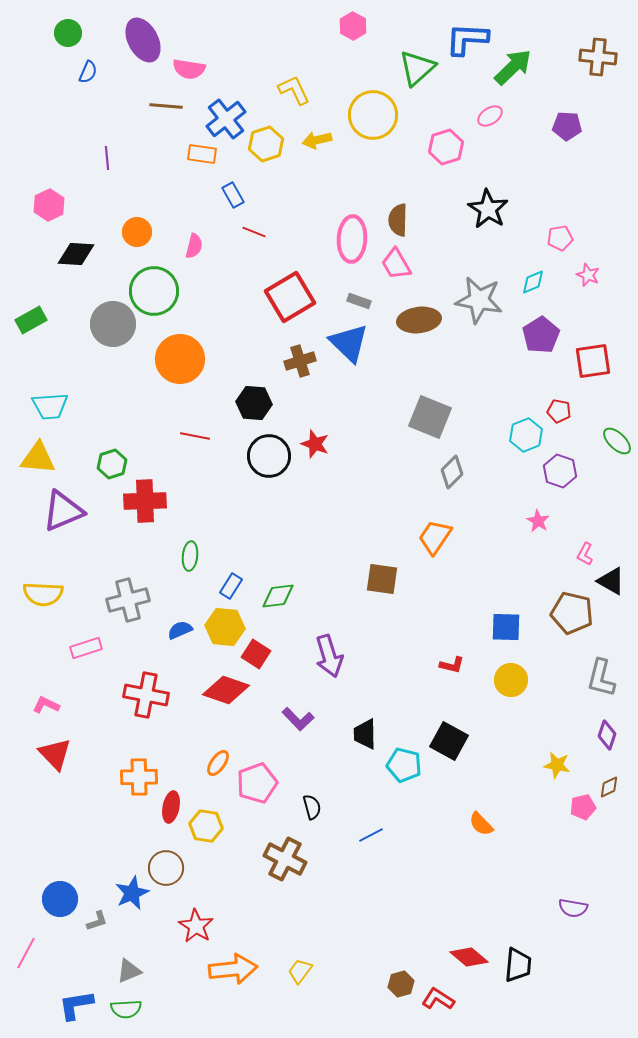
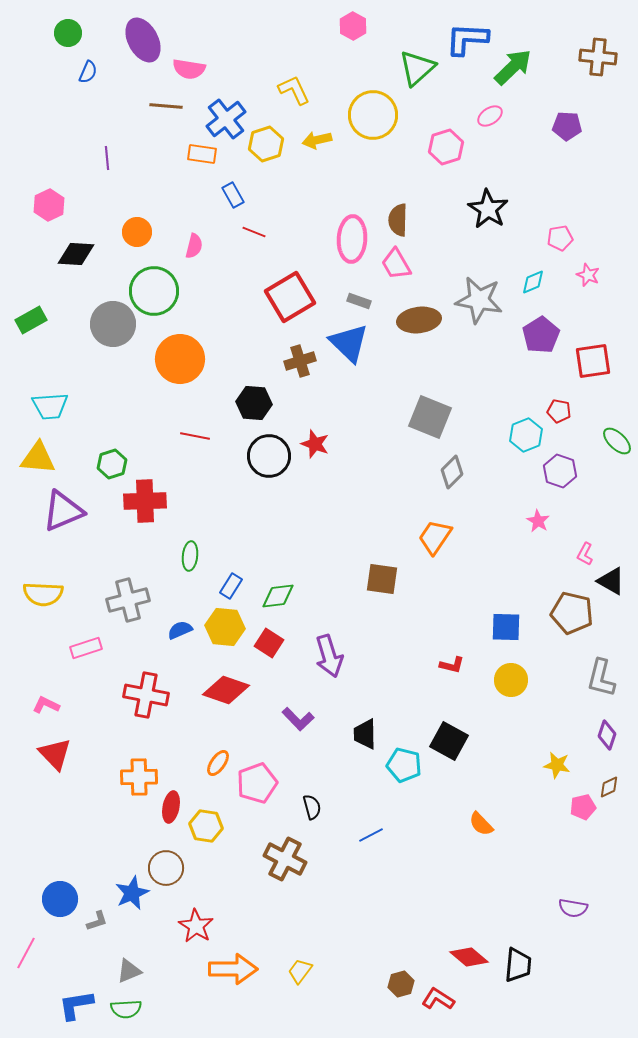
red square at (256, 654): moved 13 px right, 11 px up
orange arrow at (233, 969): rotated 6 degrees clockwise
